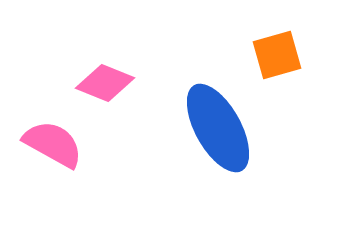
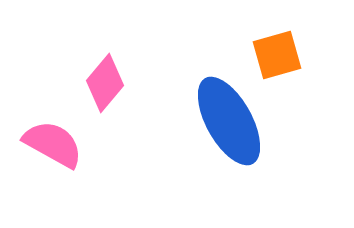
pink diamond: rotated 72 degrees counterclockwise
blue ellipse: moved 11 px right, 7 px up
